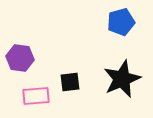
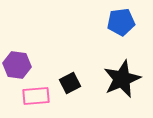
blue pentagon: rotated 8 degrees clockwise
purple hexagon: moved 3 px left, 7 px down
black square: moved 1 px down; rotated 20 degrees counterclockwise
